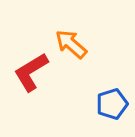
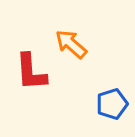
red L-shape: rotated 63 degrees counterclockwise
